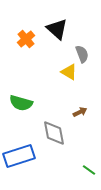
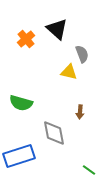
yellow triangle: rotated 18 degrees counterclockwise
brown arrow: rotated 120 degrees clockwise
